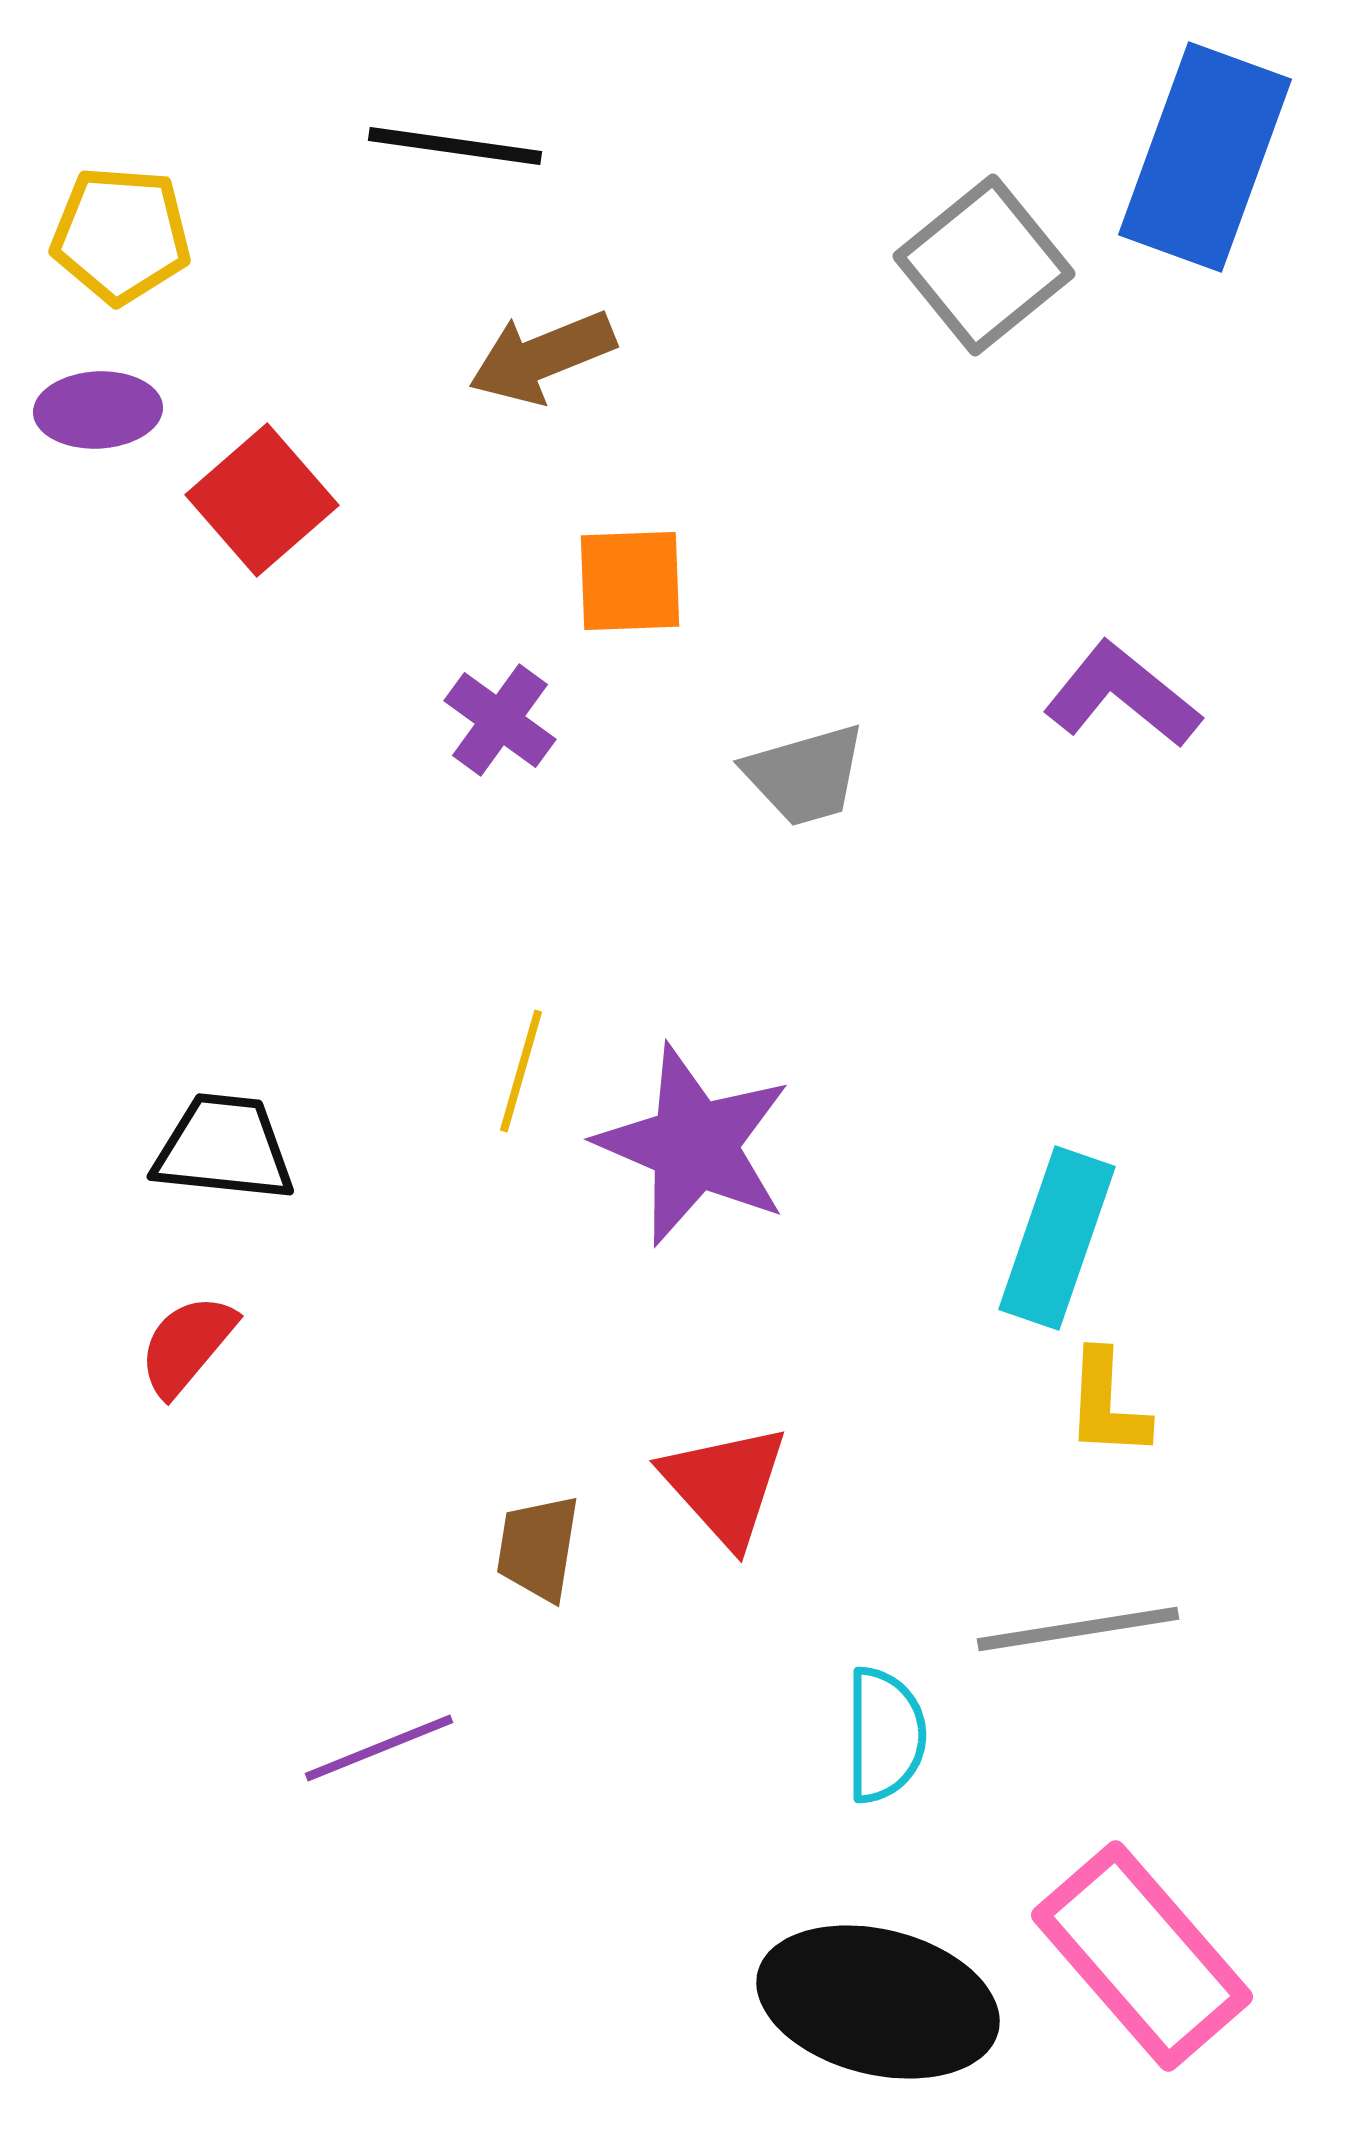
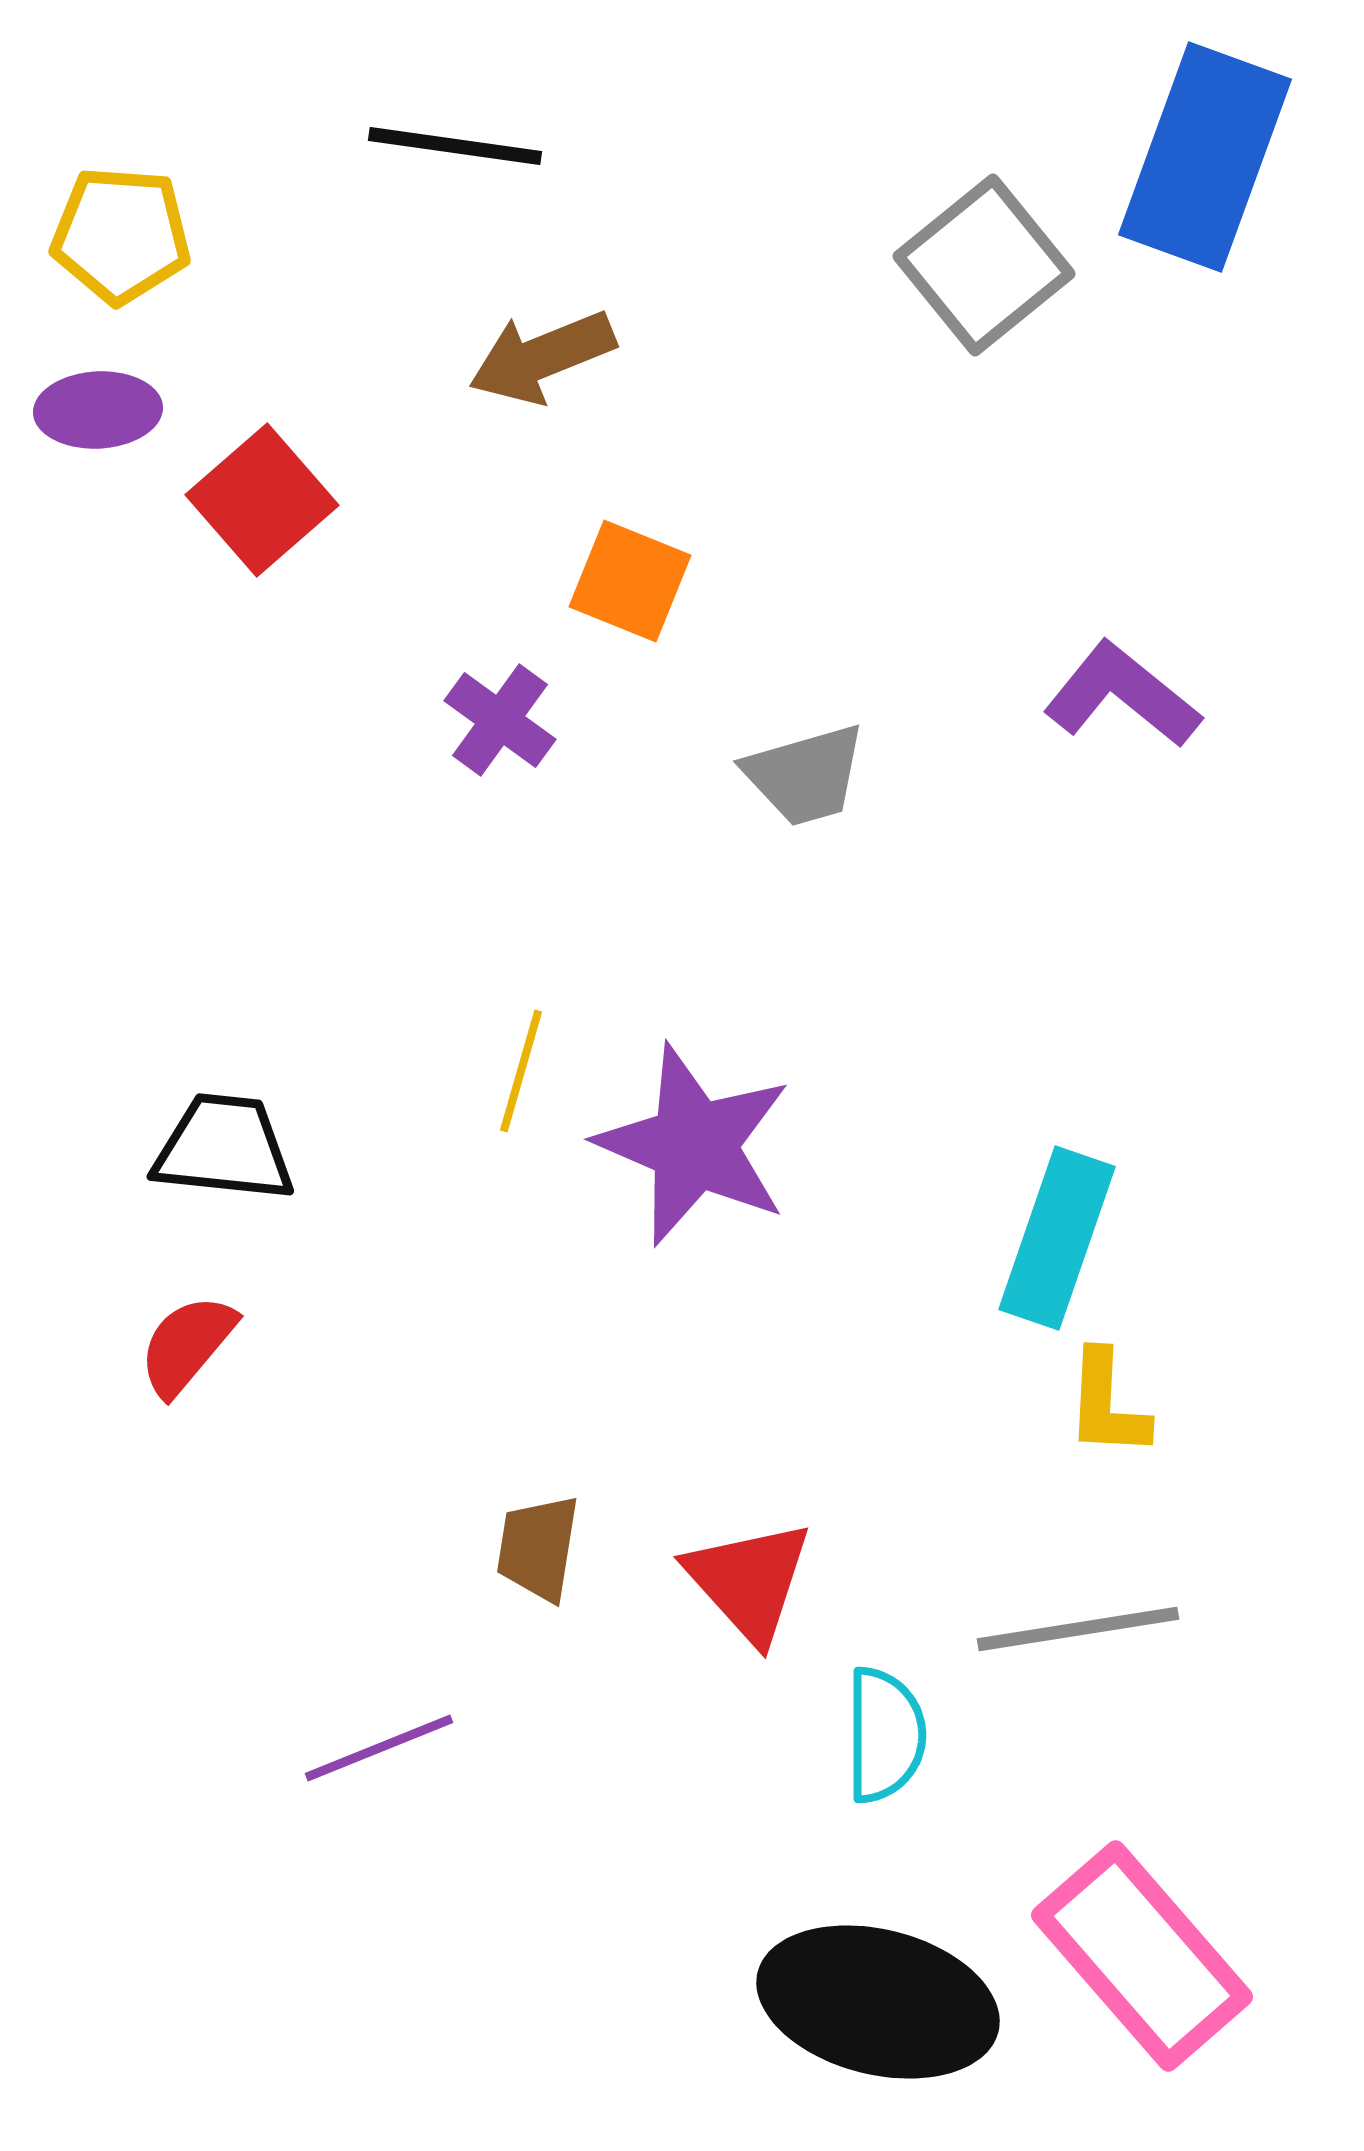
orange square: rotated 24 degrees clockwise
red triangle: moved 24 px right, 96 px down
